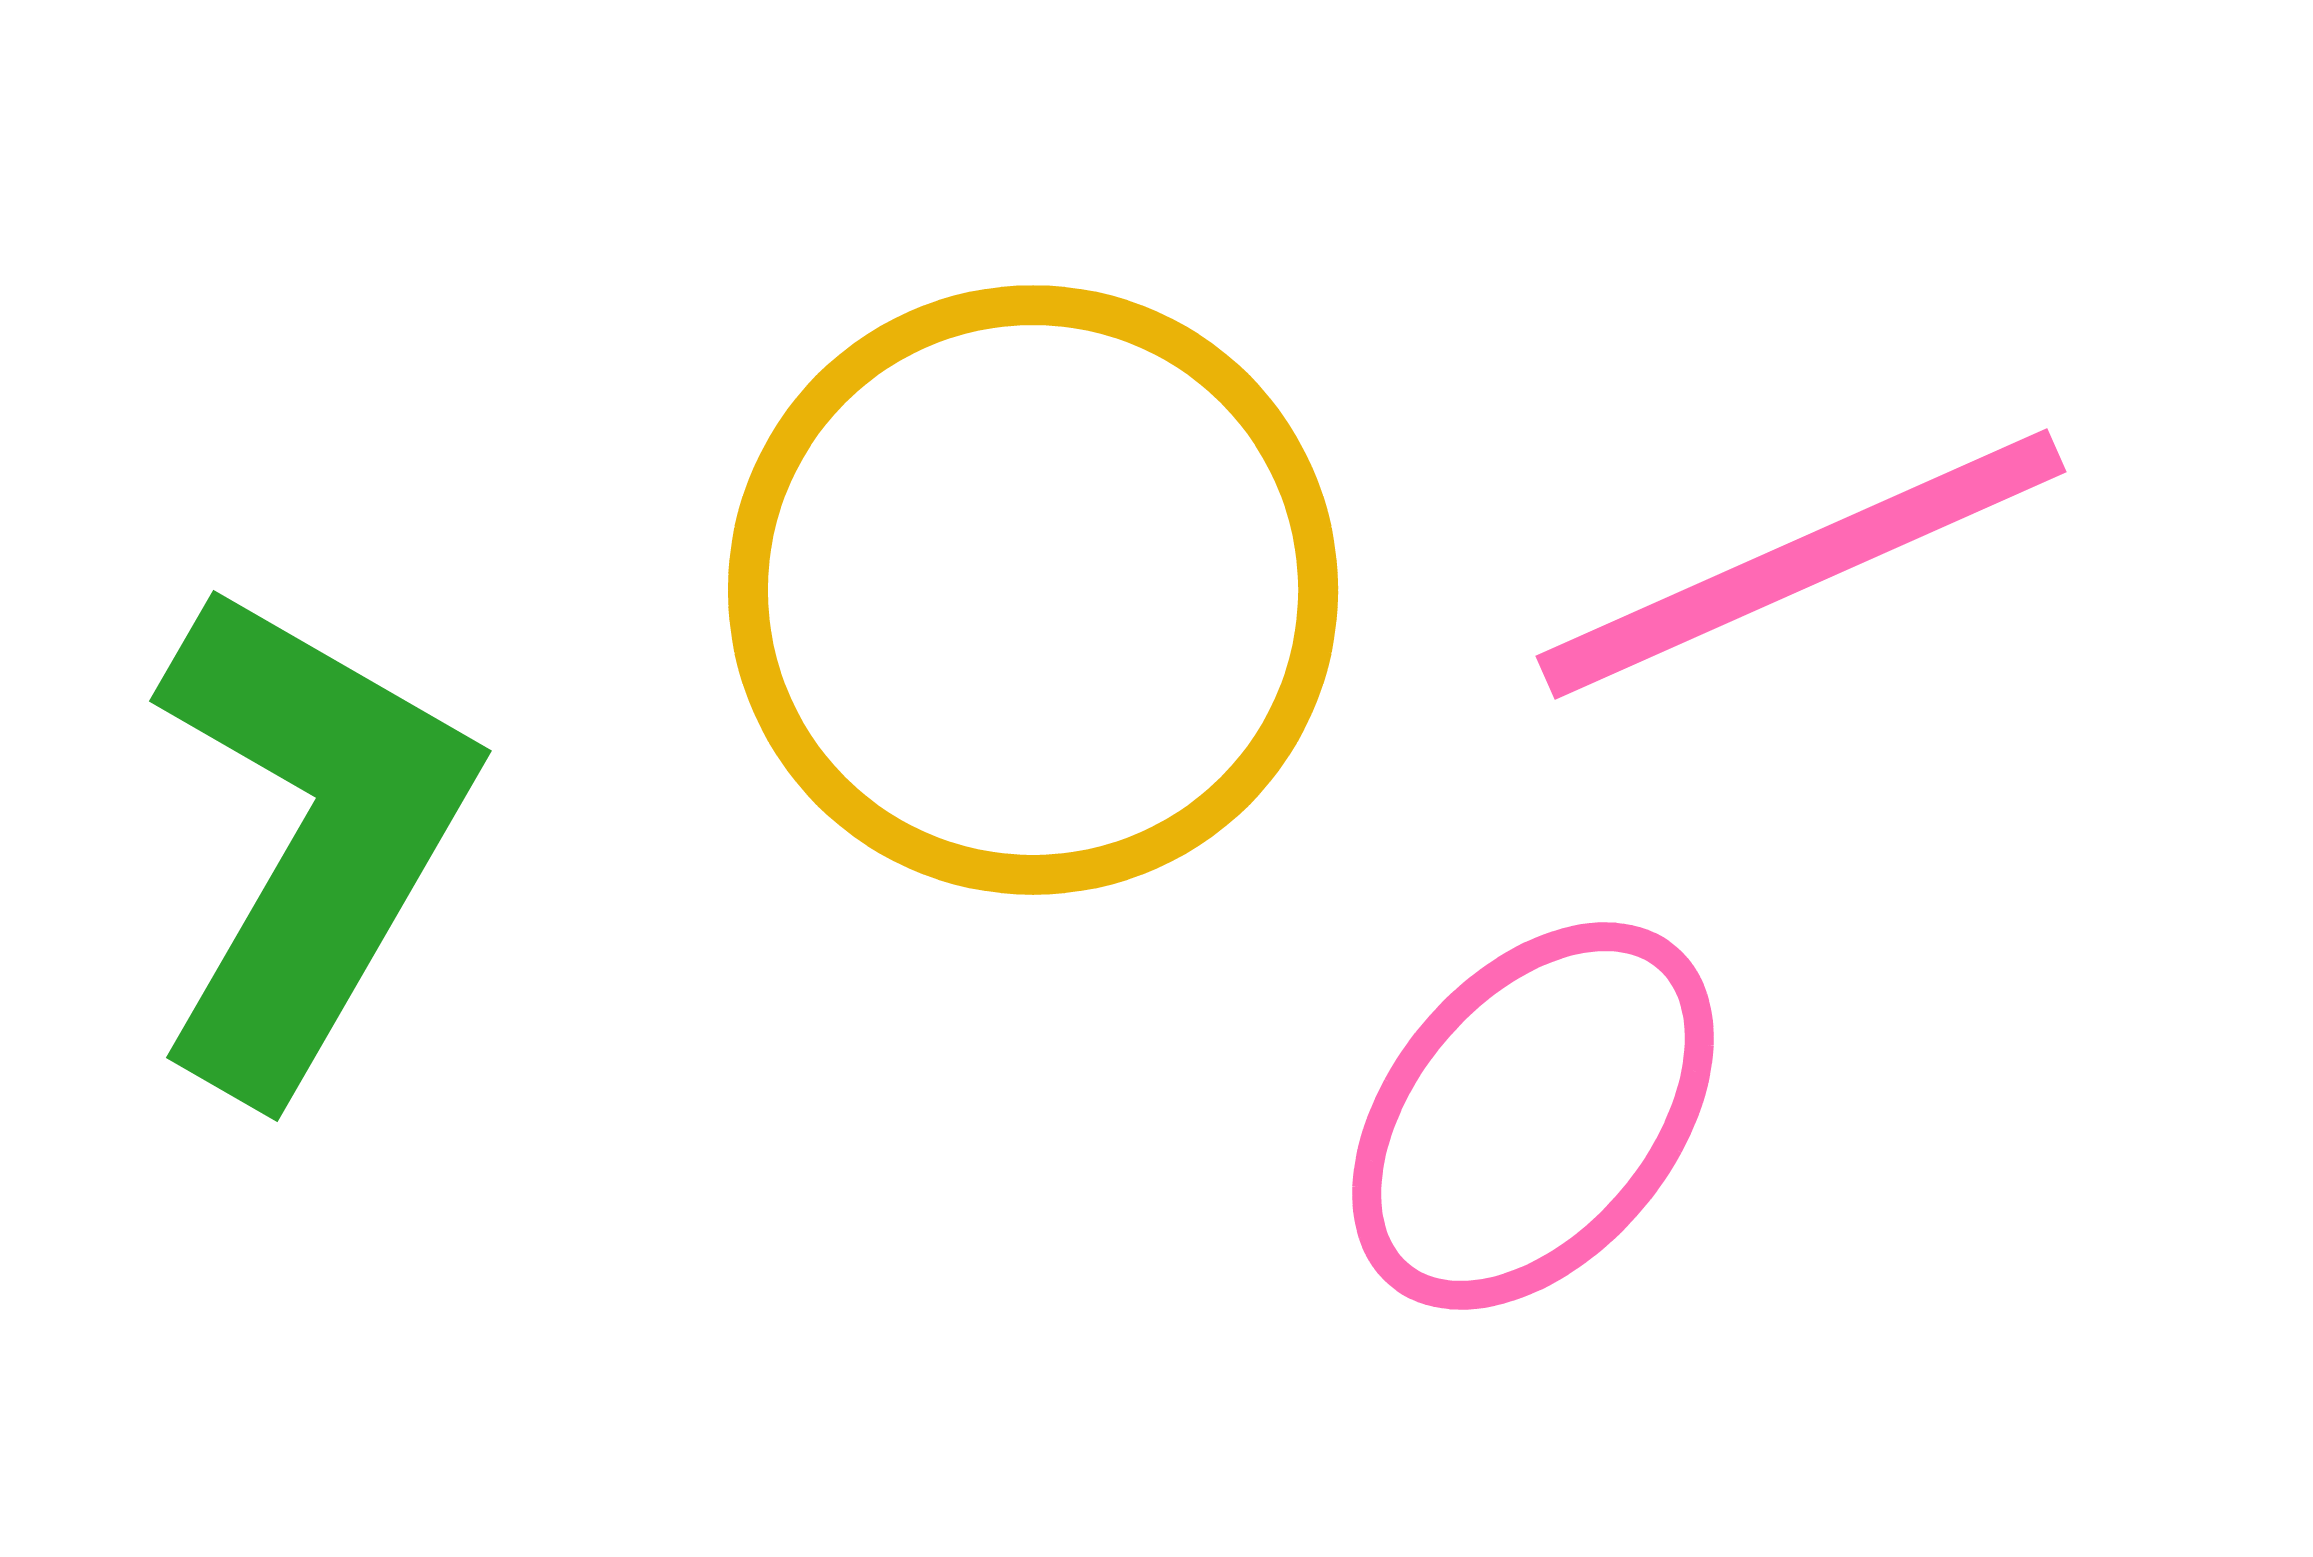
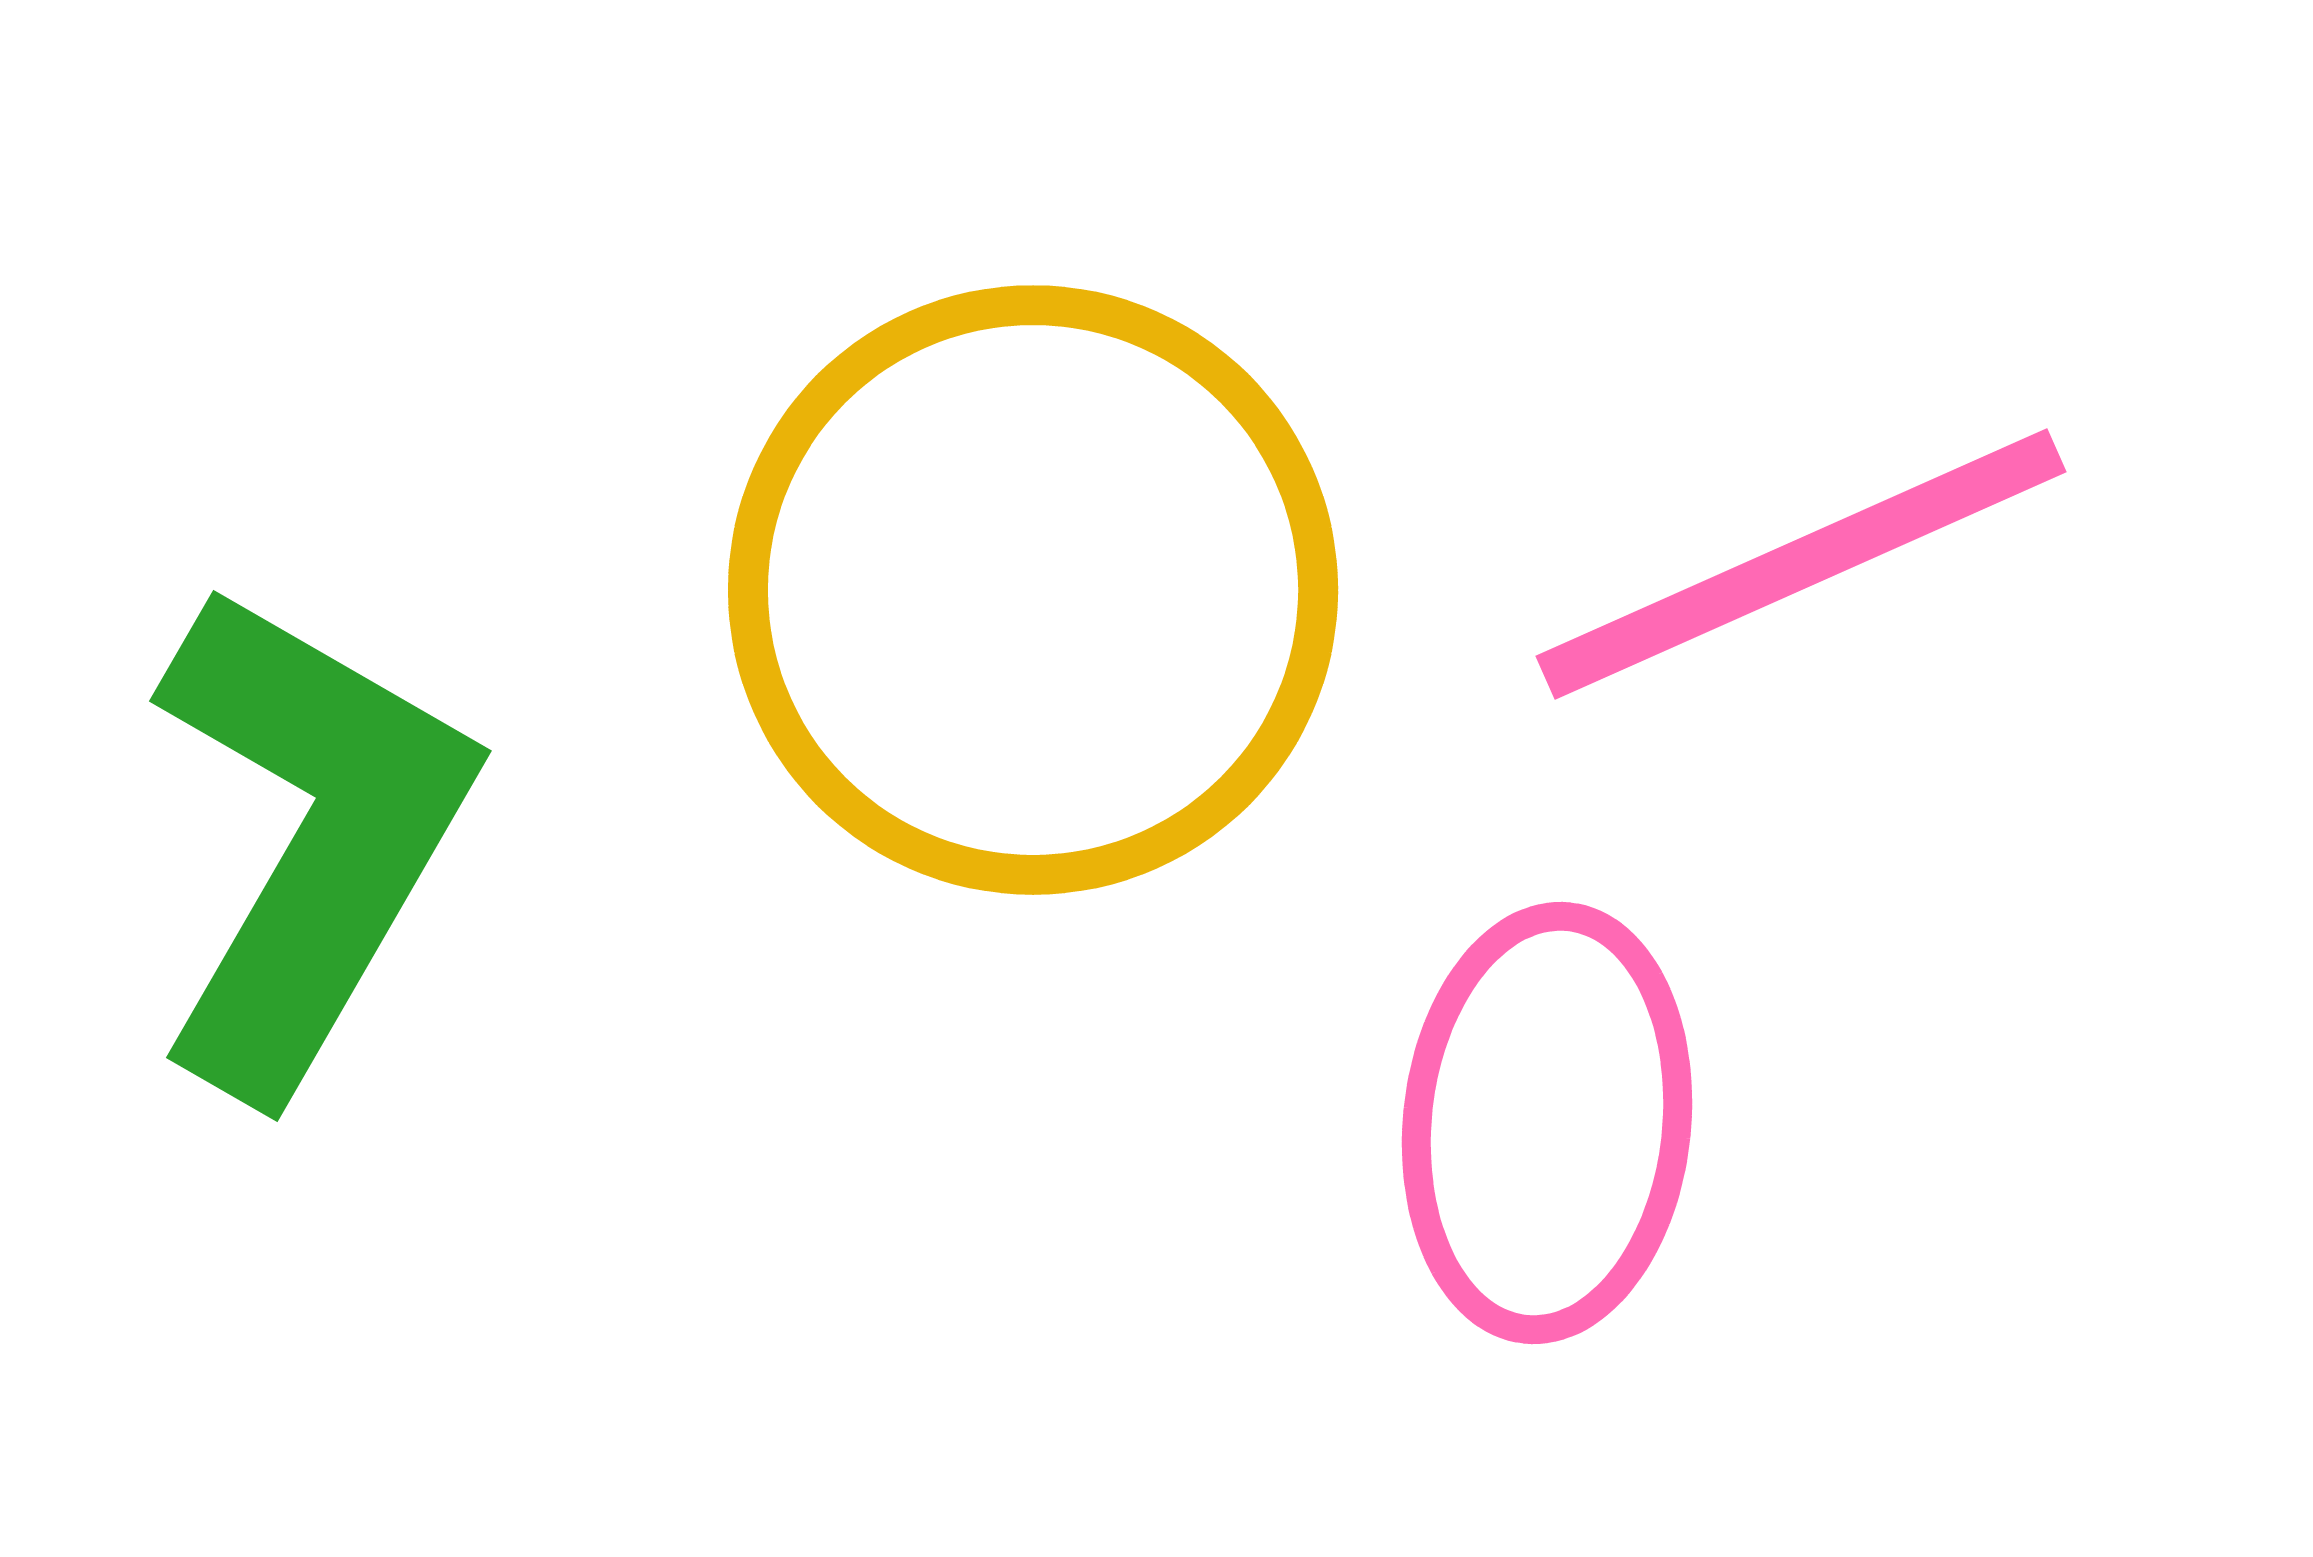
pink ellipse: moved 14 px right, 7 px down; rotated 34 degrees counterclockwise
